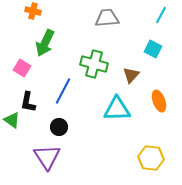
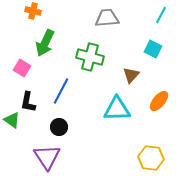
green cross: moved 4 px left, 7 px up
blue line: moved 2 px left
orange ellipse: rotated 60 degrees clockwise
